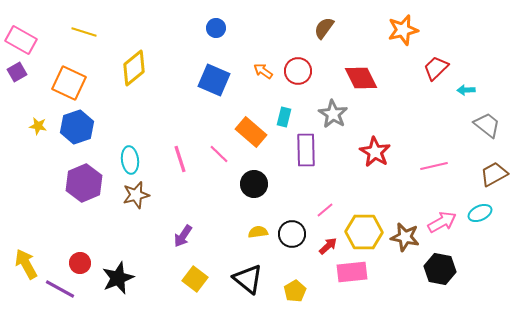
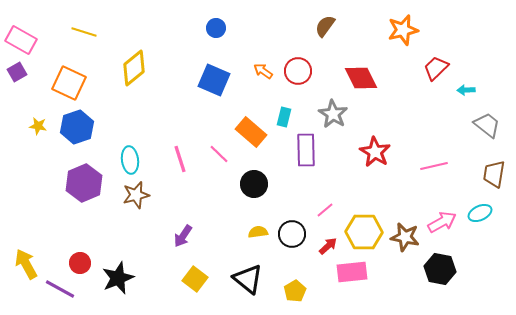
brown semicircle at (324, 28): moved 1 px right, 2 px up
brown trapezoid at (494, 174): rotated 52 degrees counterclockwise
